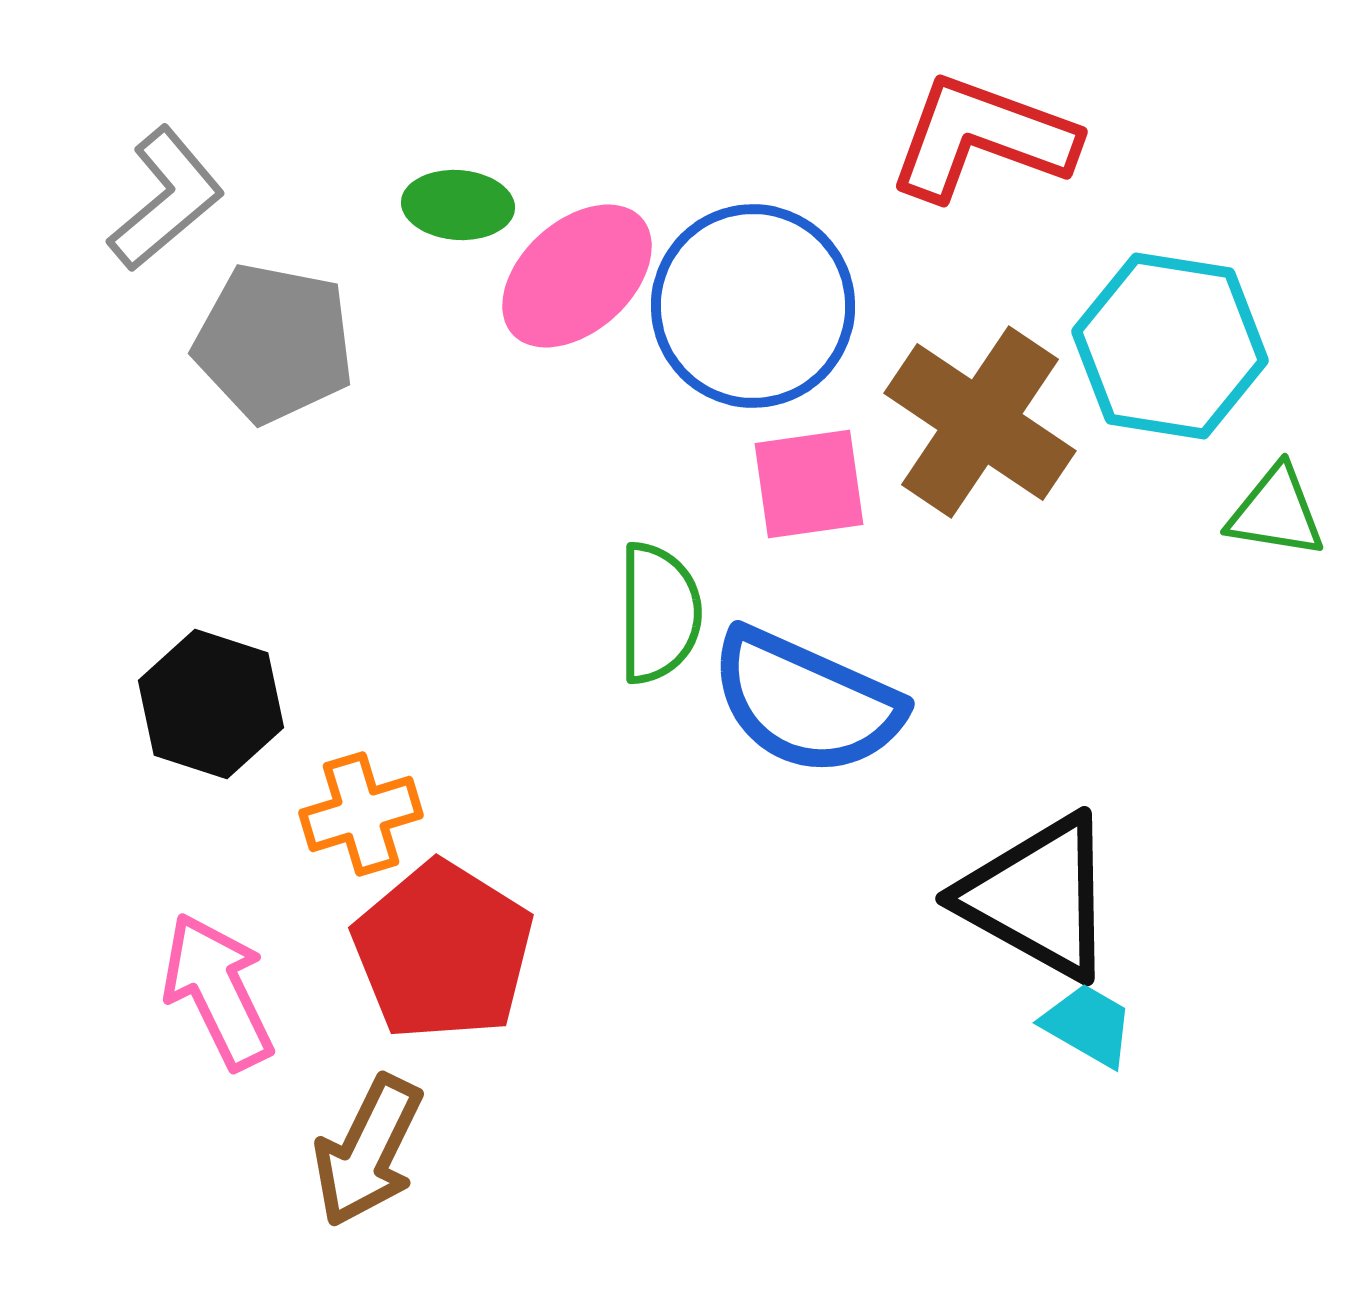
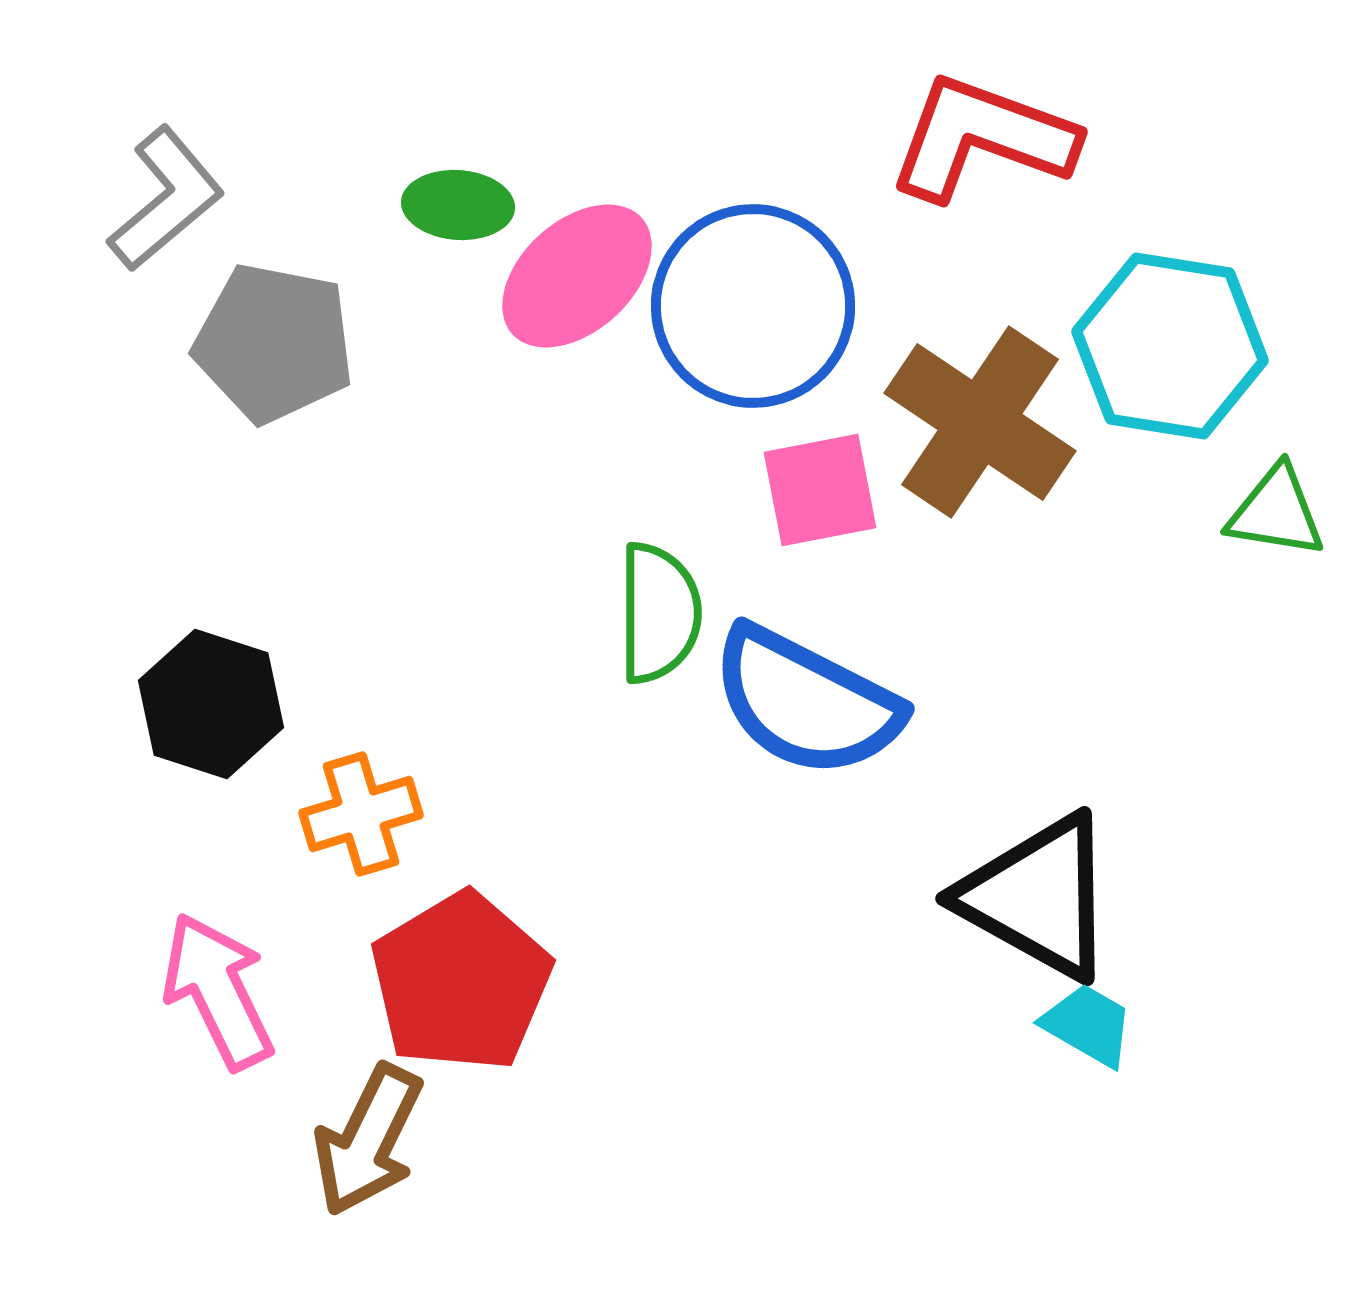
pink square: moved 11 px right, 6 px down; rotated 3 degrees counterclockwise
blue semicircle: rotated 3 degrees clockwise
red pentagon: moved 18 px right, 31 px down; rotated 9 degrees clockwise
brown arrow: moved 11 px up
